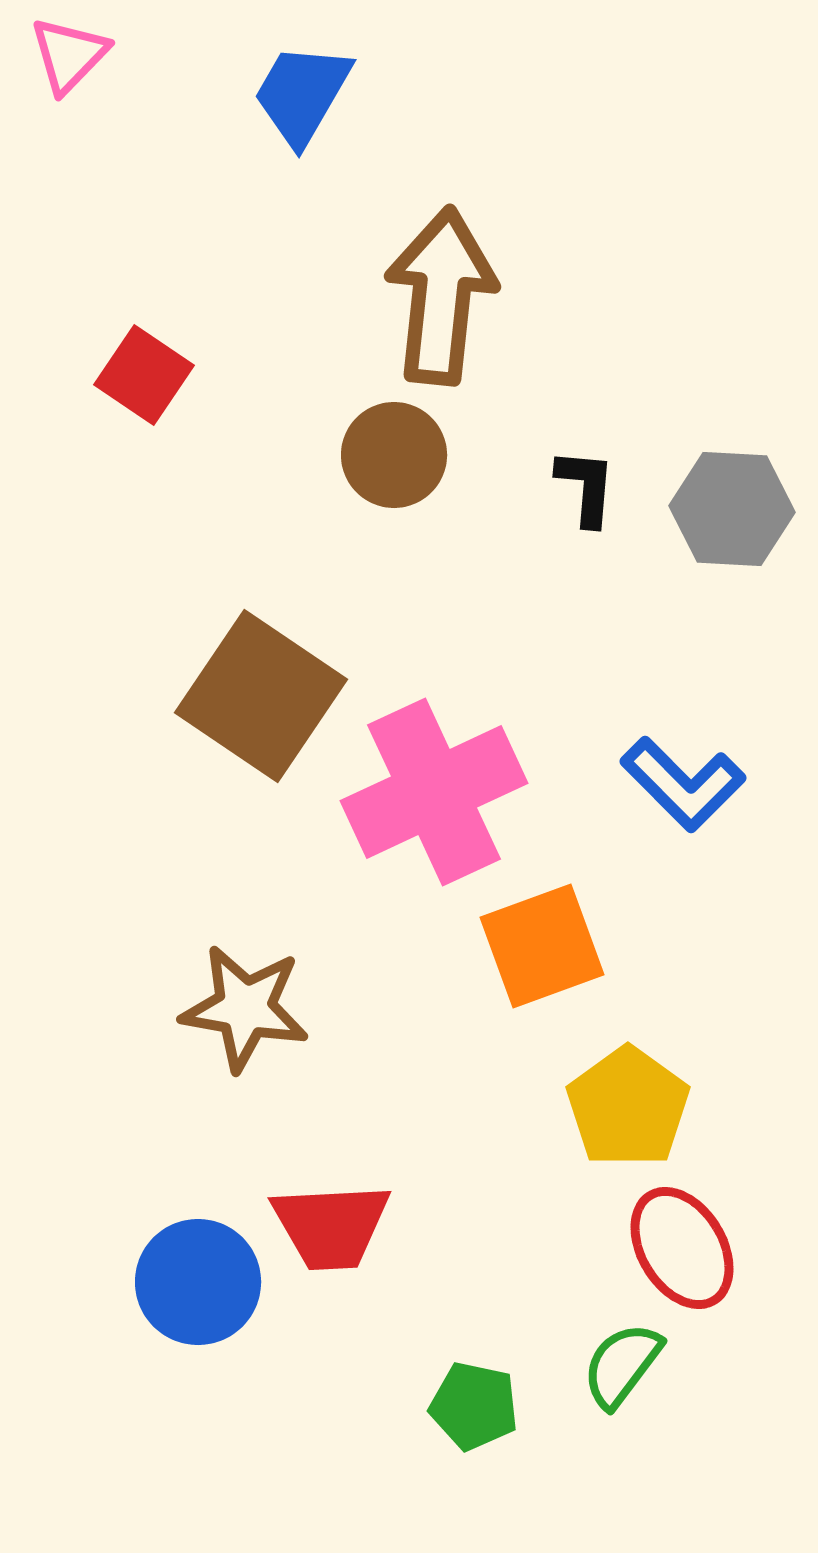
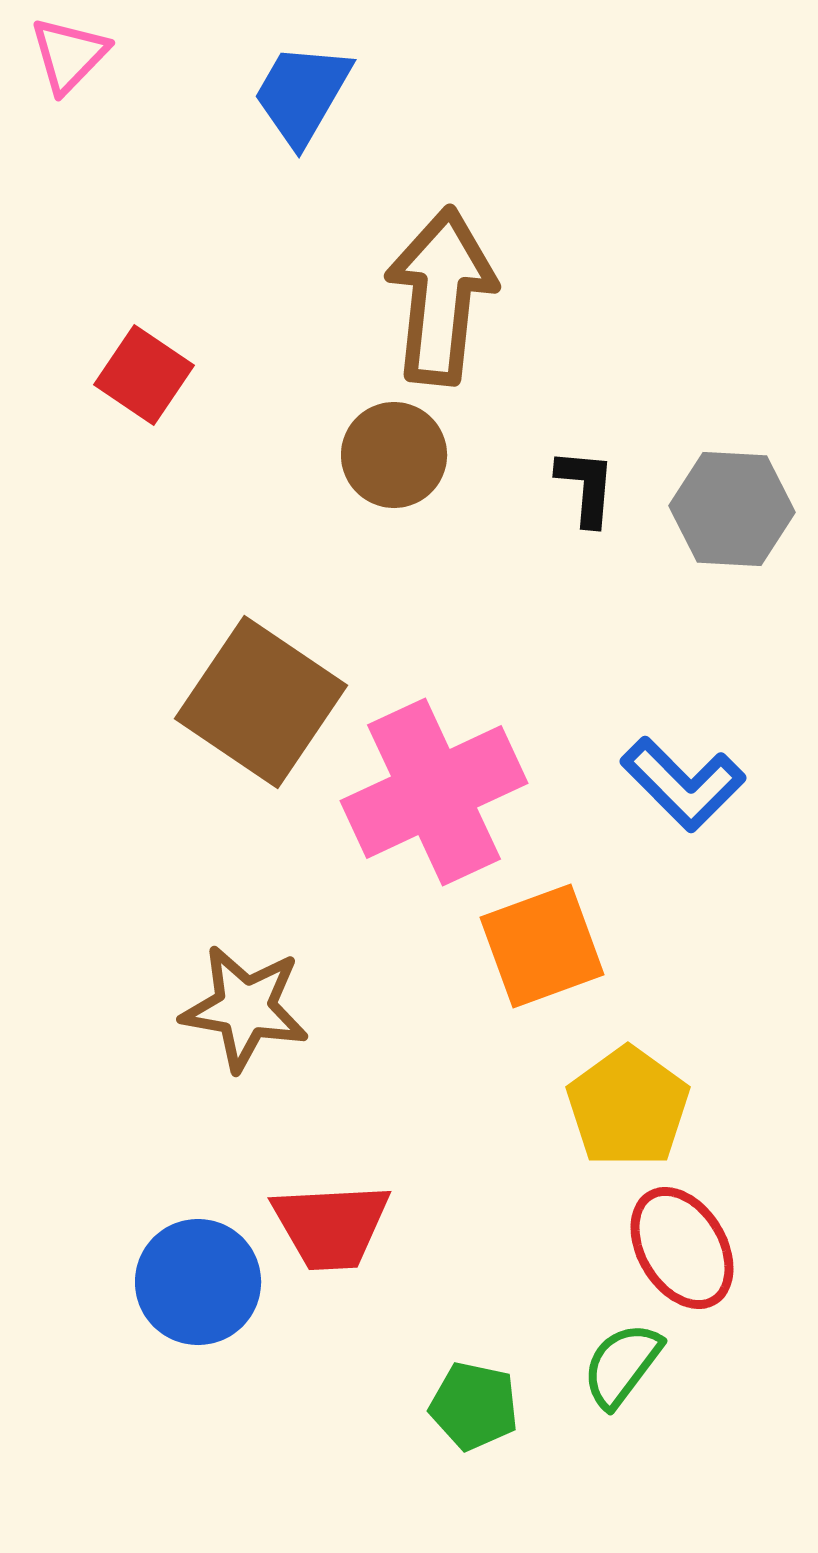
brown square: moved 6 px down
